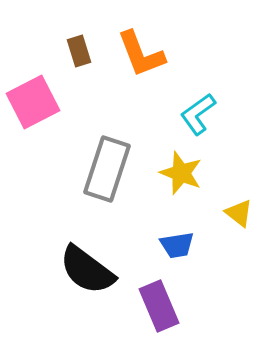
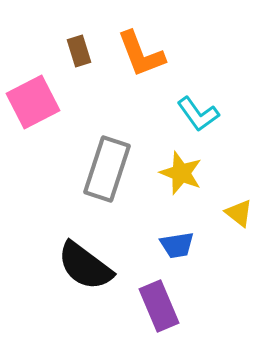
cyan L-shape: rotated 90 degrees counterclockwise
black semicircle: moved 2 px left, 4 px up
